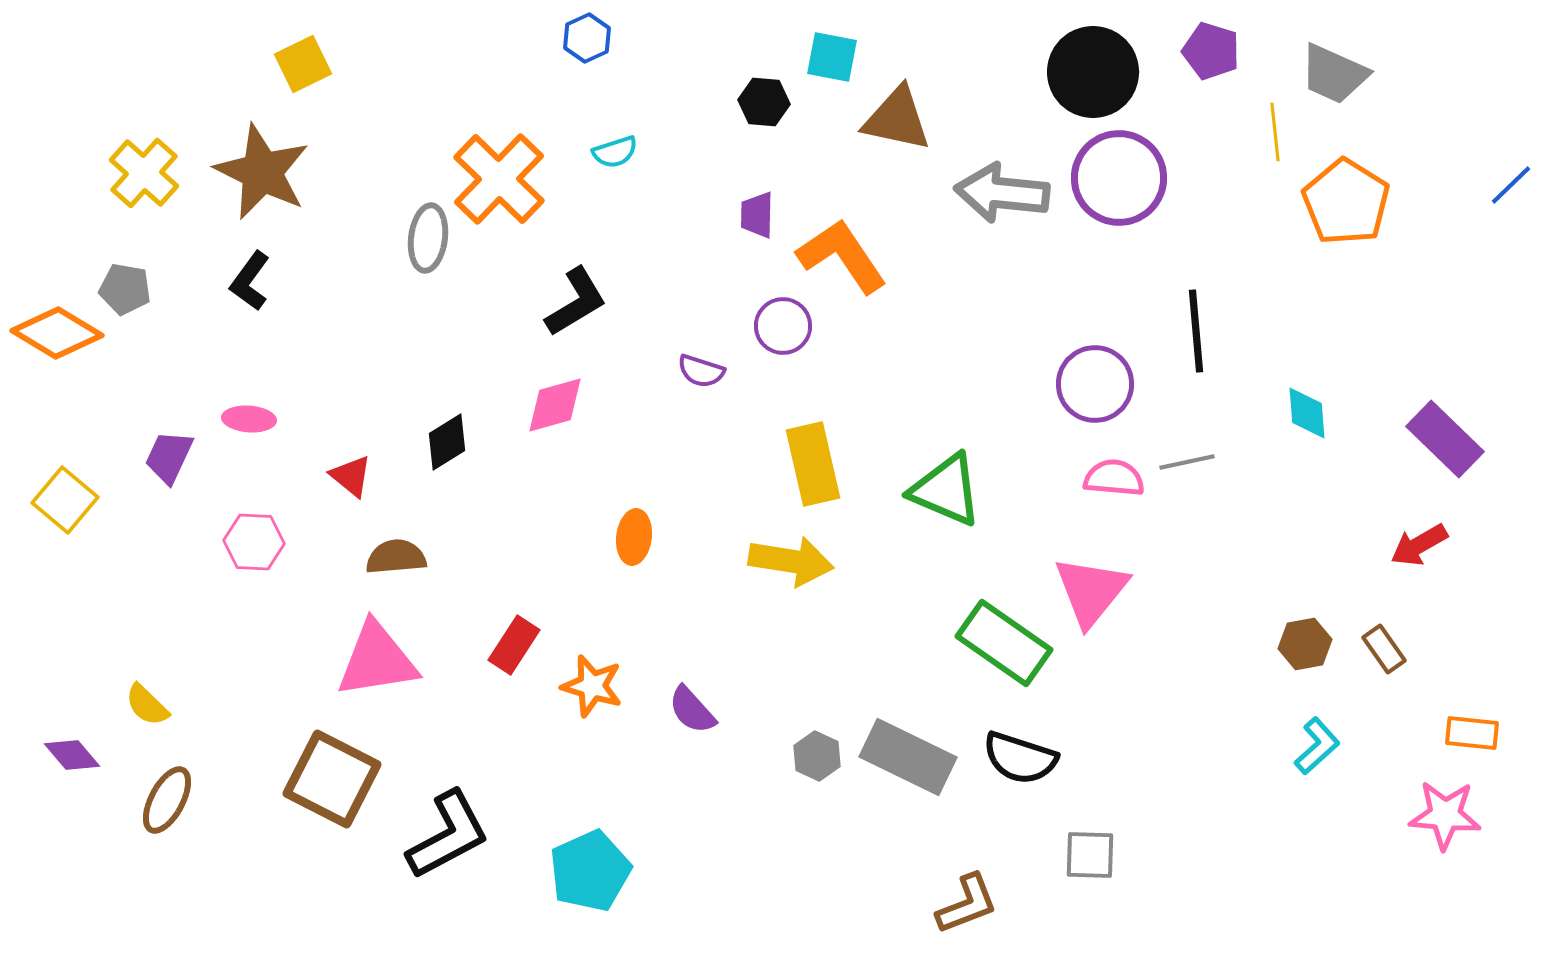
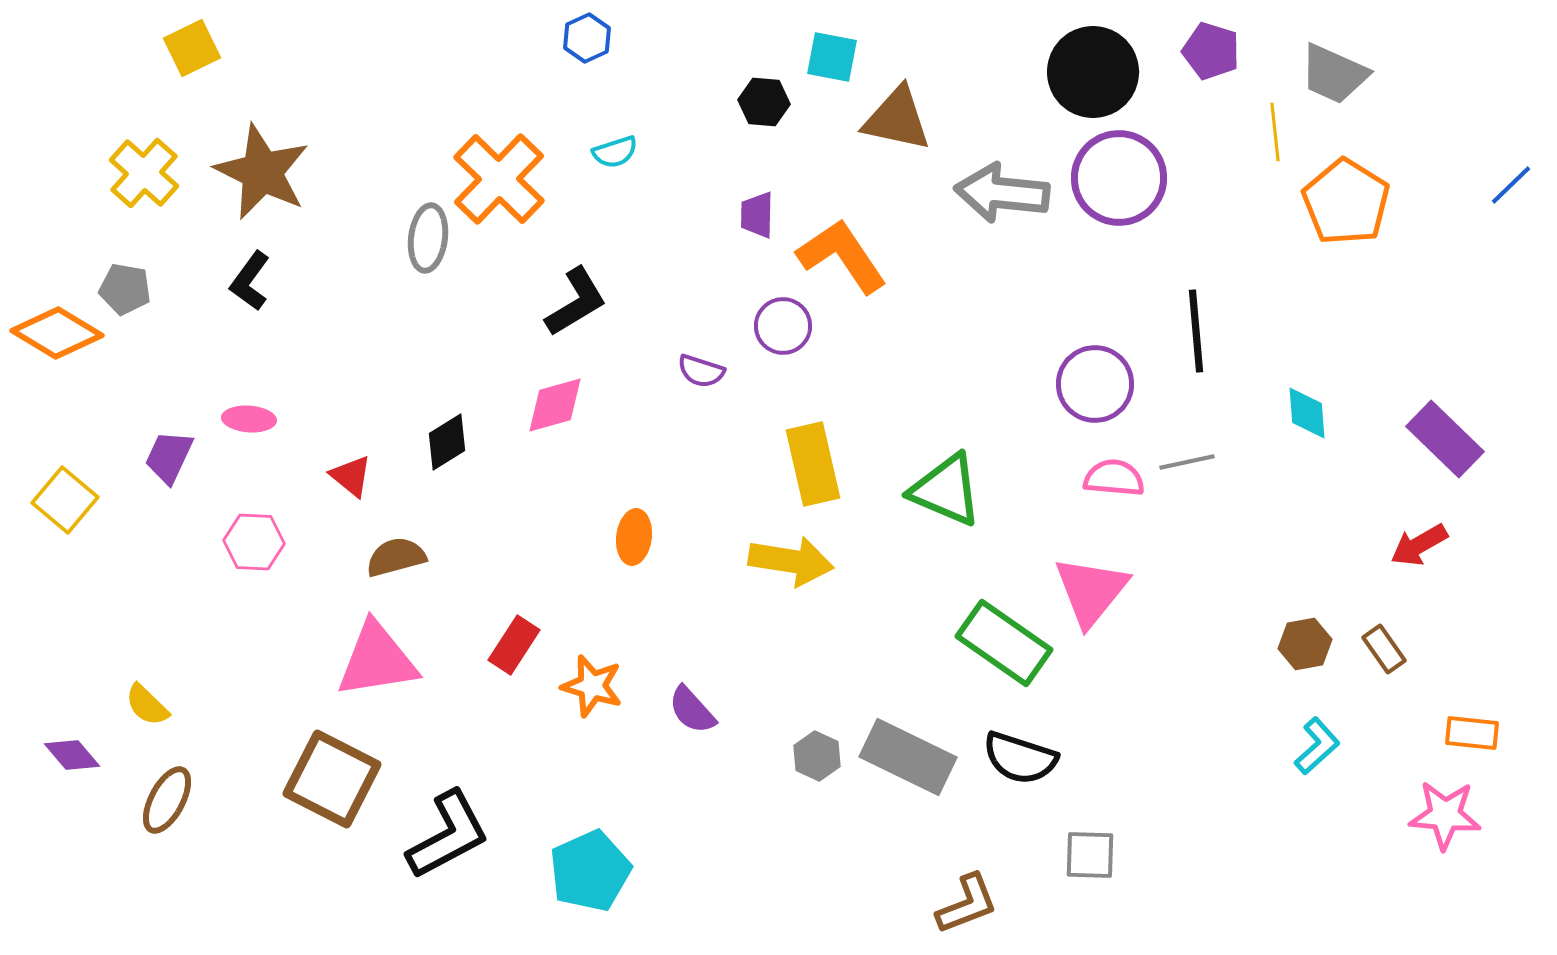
yellow square at (303, 64): moved 111 px left, 16 px up
brown semicircle at (396, 557): rotated 10 degrees counterclockwise
